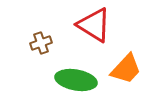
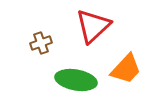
red triangle: moved 1 px left, 1 px down; rotated 45 degrees clockwise
